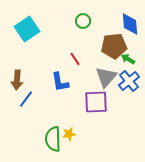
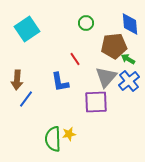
green circle: moved 3 px right, 2 px down
